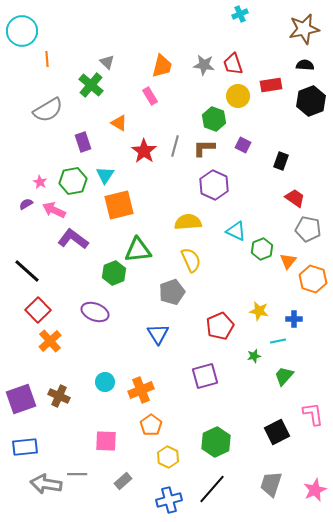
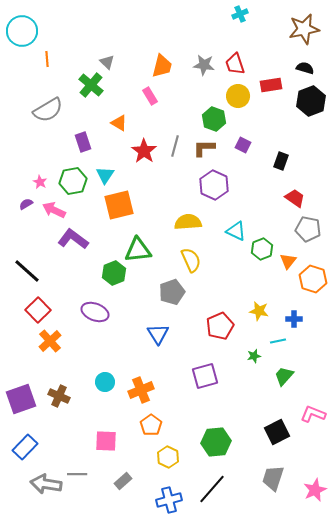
red trapezoid at (233, 64): moved 2 px right
black semicircle at (305, 65): moved 3 px down; rotated 12 degrees clockwise
pink L-shape at (313, 414): rotated 60 degrees counterclockwise
green hexagon at (216, 442): rotated 20 degrees clockwise
blue rectangle at (25, 447): rotated 40 degrees counterclockwise
gray trapezoid at (271, 484): moved 2 px right, 6 px up
